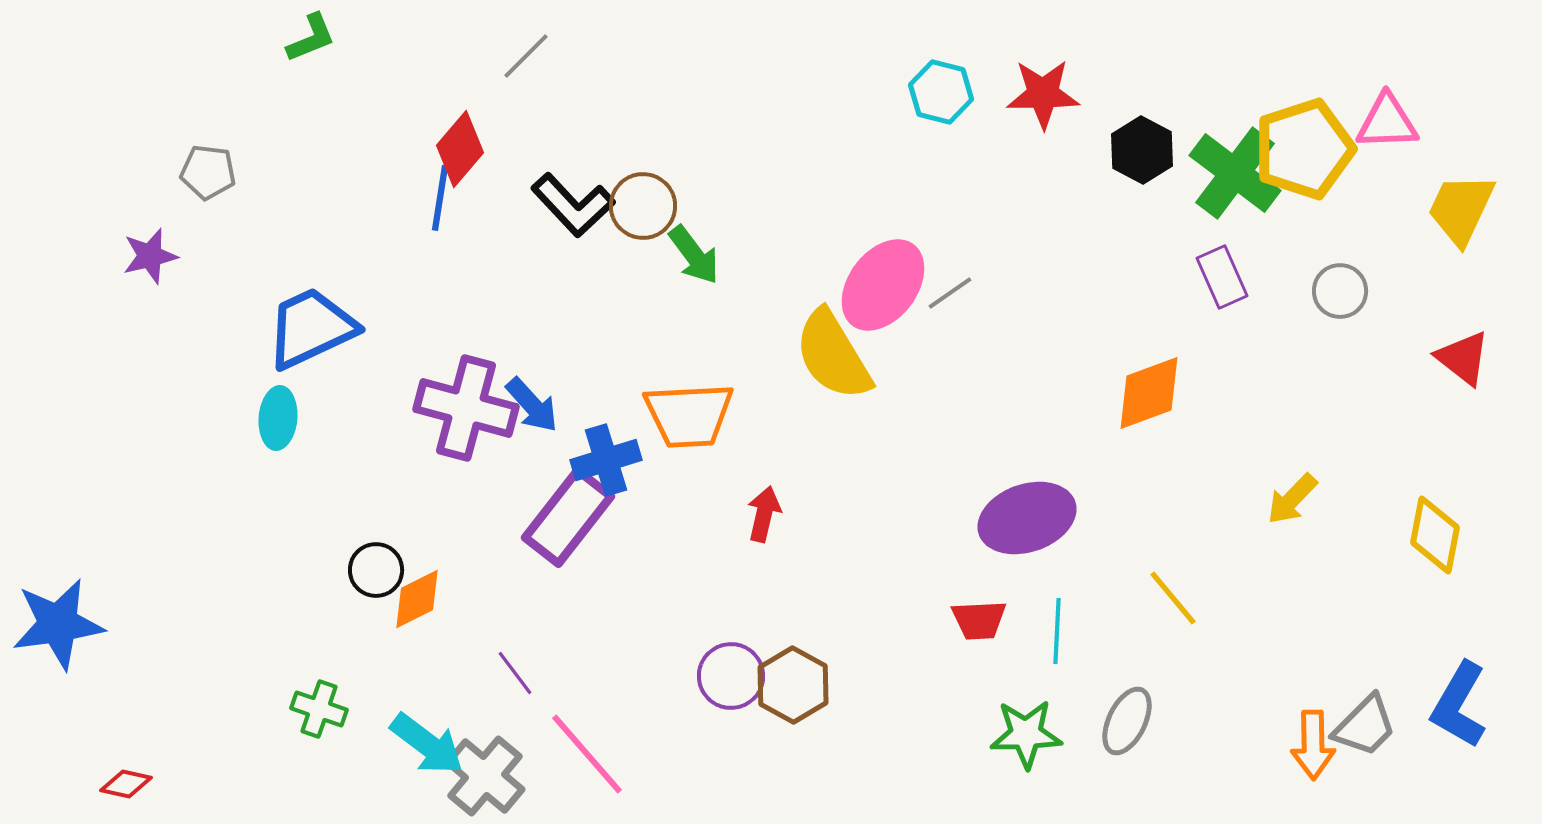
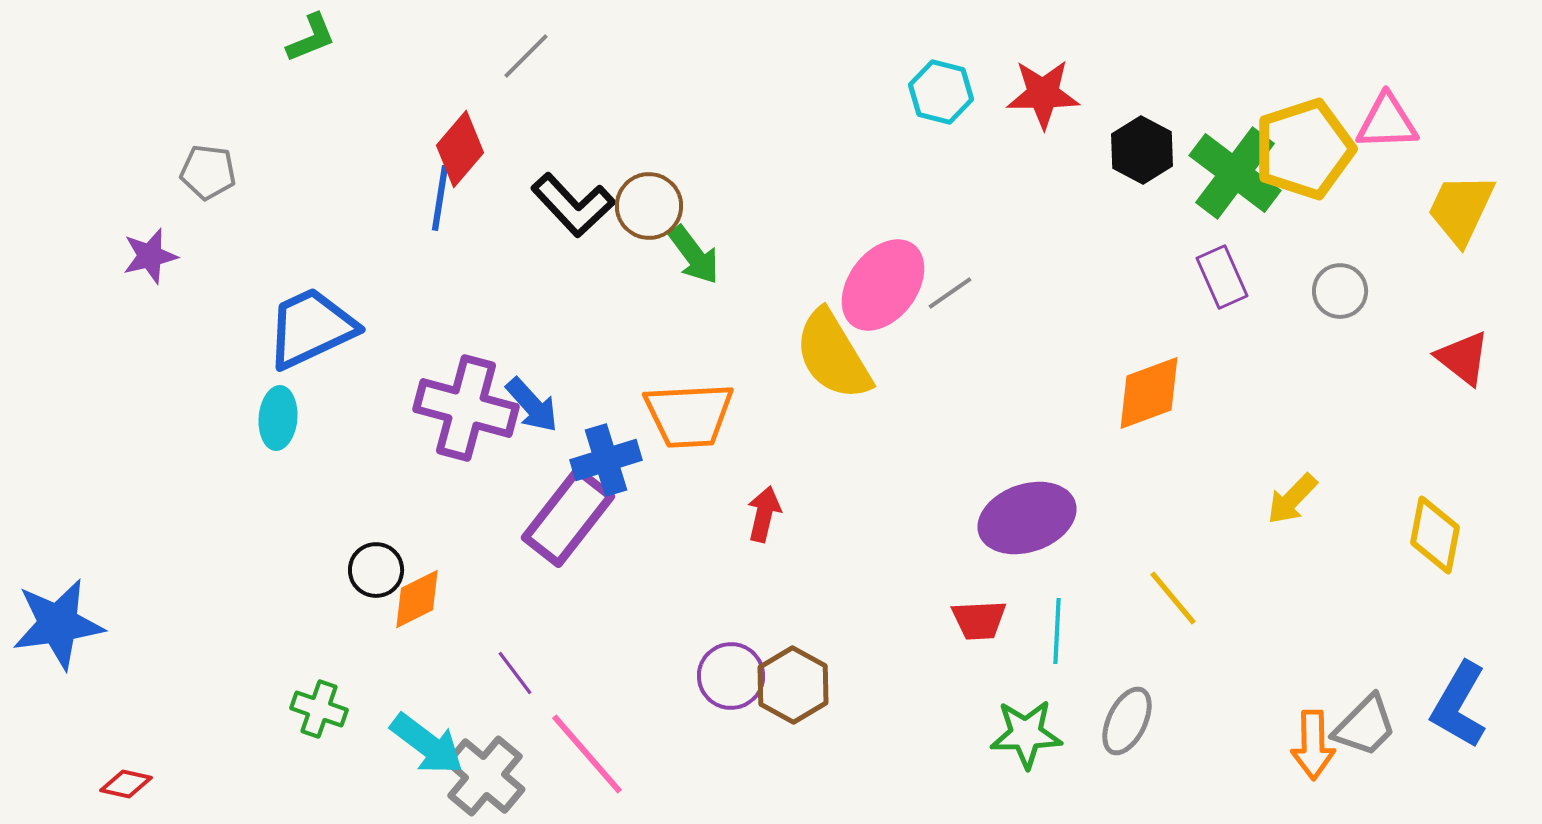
brown circle at (643, 206): moved 6 px right
